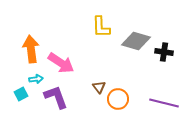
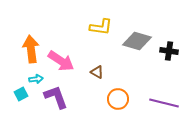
yellow L-shape: rotated 80 degrees counterclockwise
gray diamond: moved 1 px right
black cross: moved 5 px right, 1 px up
pink arrow: moved 2 px up
brown triangle: moved 2 px left, 15 px up; rotated 24 degrees counterclockwise
